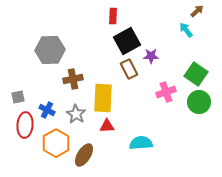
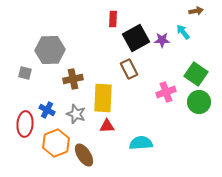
brown arrow: moved 1 px left; rotated 32 degrees clockwise
red rectangle: moved 3 px down
cyan arrow: moved 3 px left, 2 px down
black square: moved 9 px right, 3 px up
purple star: moved 11 px right, 16 px up
gray square: moved 7 px right, 24 px up; rotated 24 degrees clockwise
gray star: rotated 12 degrees counterclockwise
red ellipse: moved 1 px up
orange hexagon: rotated 8 degrees clockwise
brown ellipse: rotated 65 degrees counterclockwise
